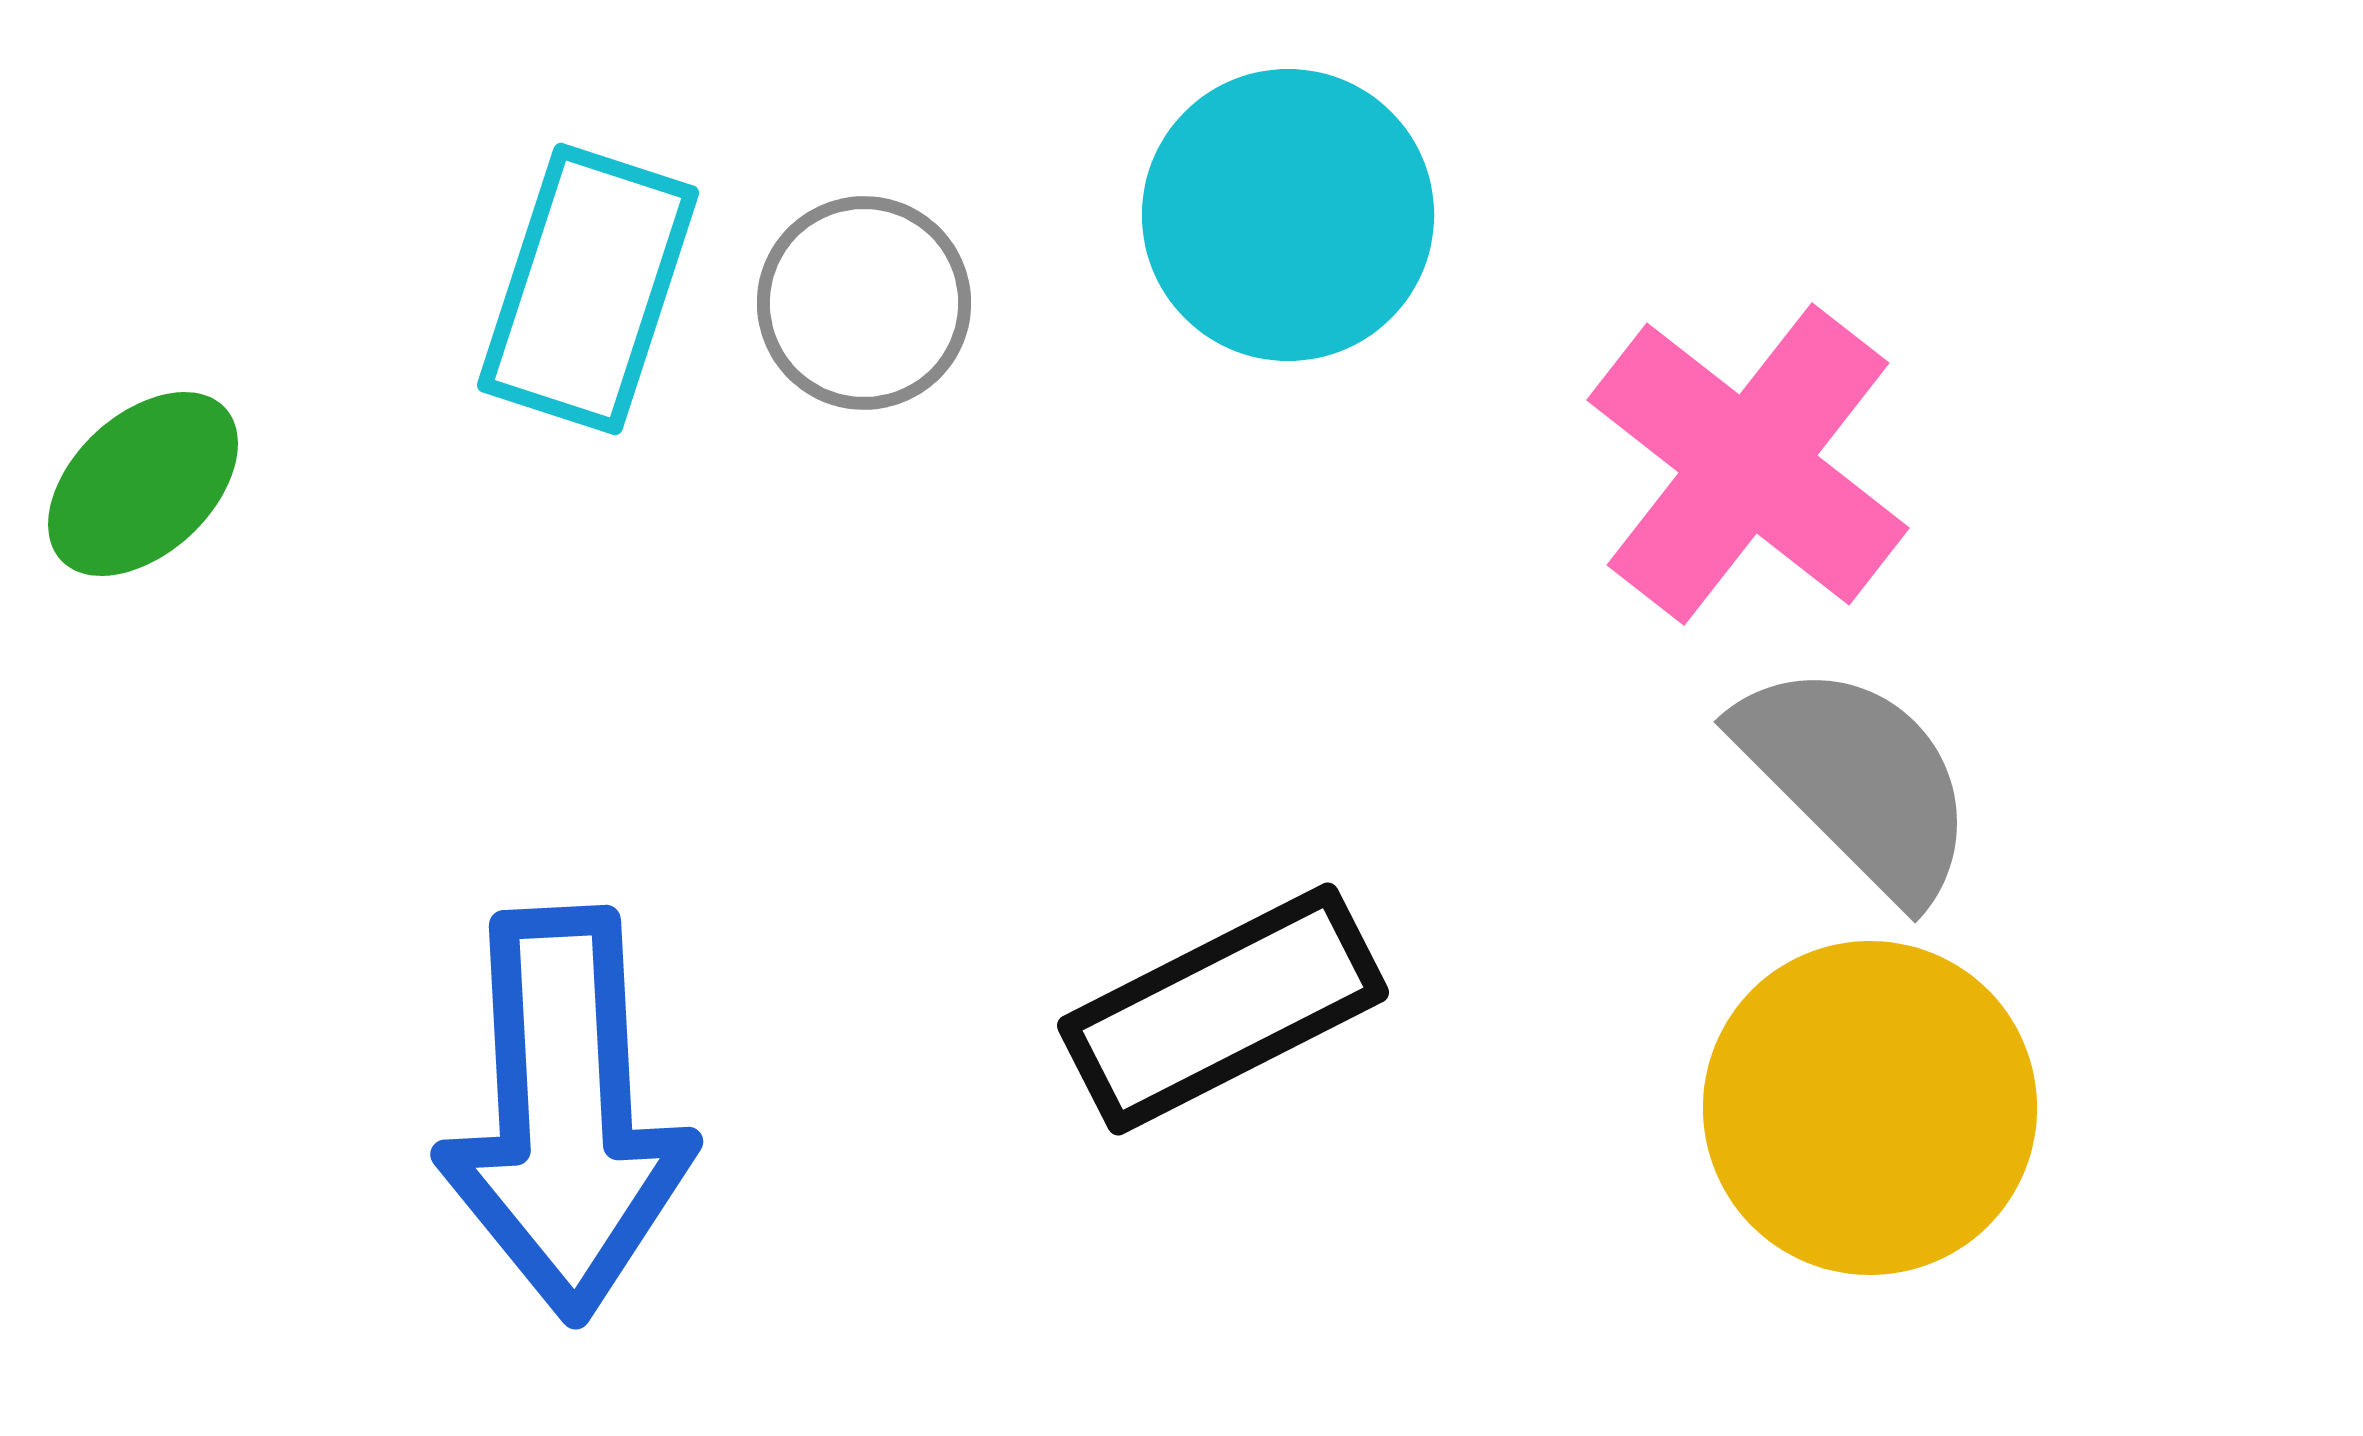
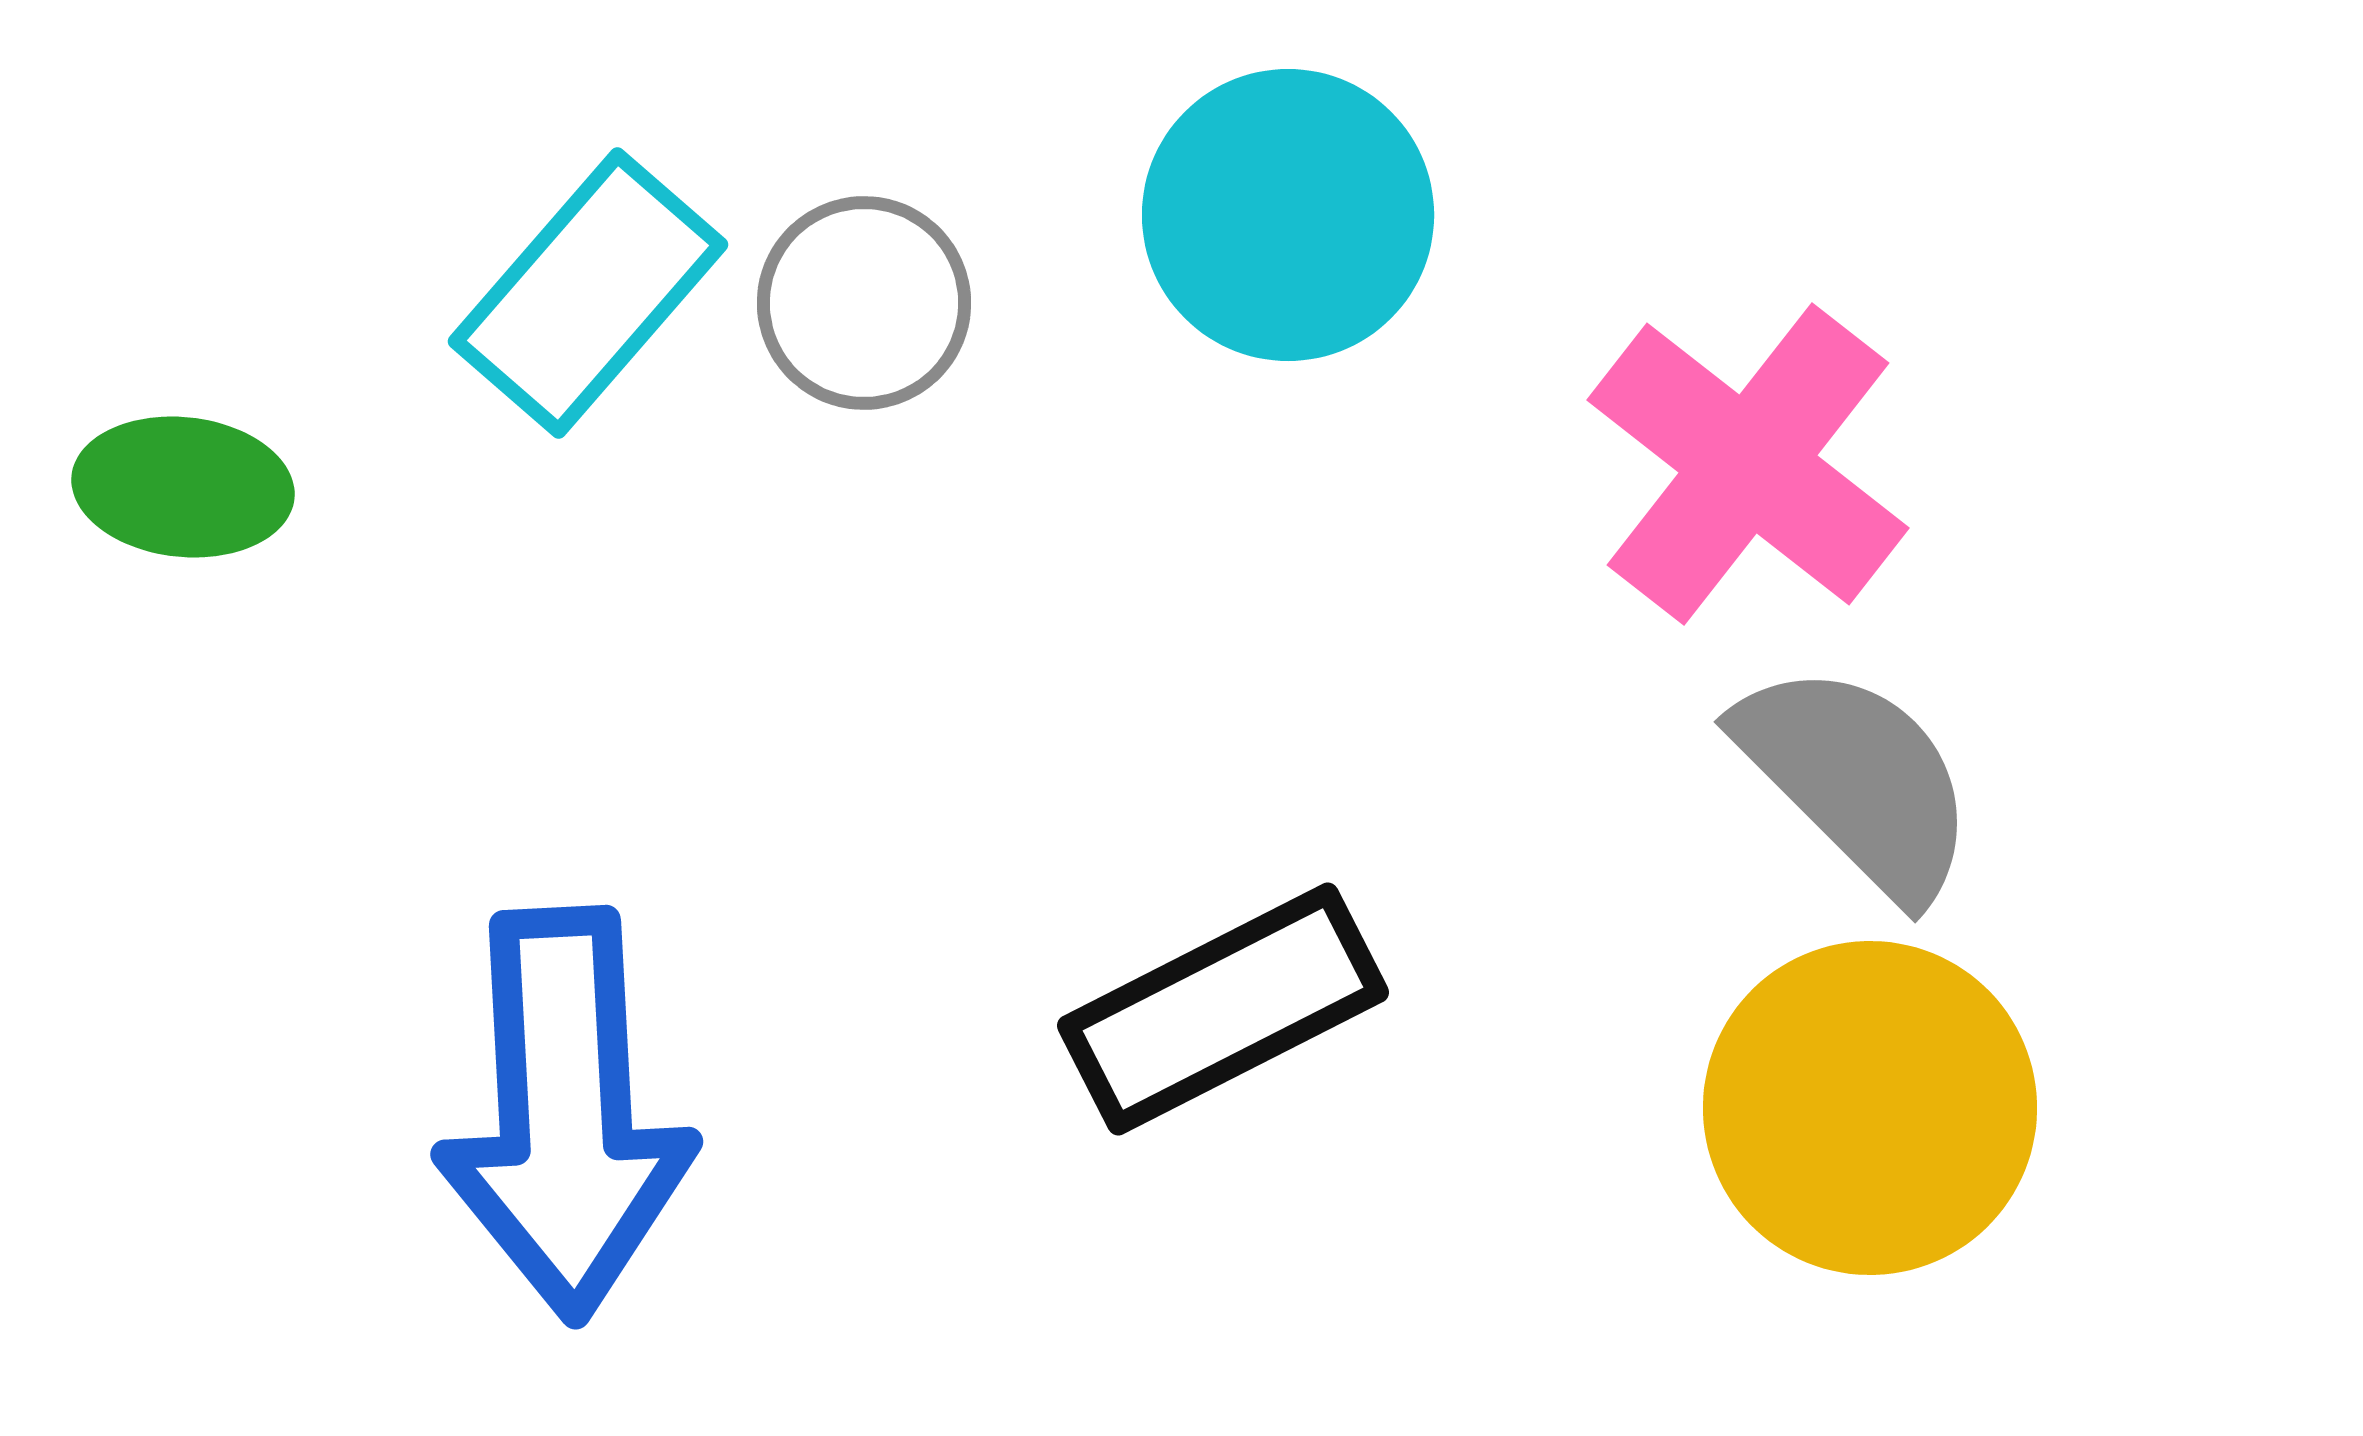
cyan rectangle: moved 4 px down; rotated 23 degrees clockwise
green ellipse: moved 40 px right, 3 px down; rotated 49 degrees clockwise
